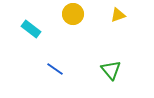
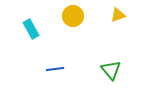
yellow circle: moved 2 px down
cyan rectangle: rotated 24 degrees clockwise
blue line: rotated 42 degrees counterclockwise
